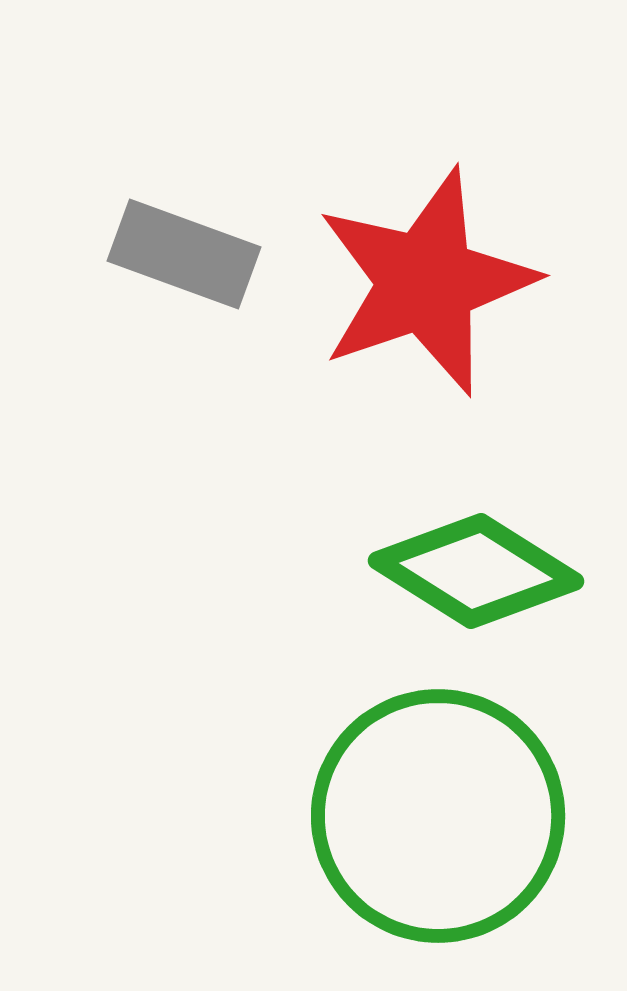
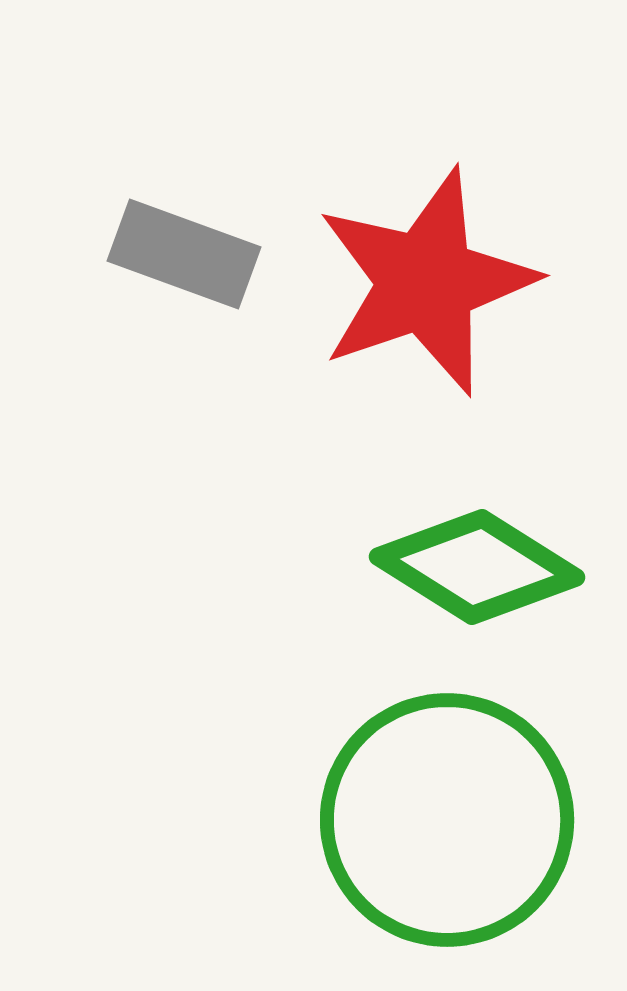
green diamond: moved 1 px right, 4 px up
green circle: moved 9 px right, 4 px down
